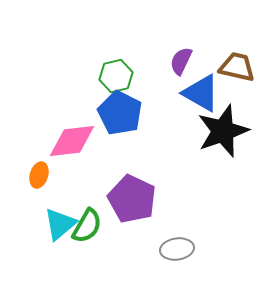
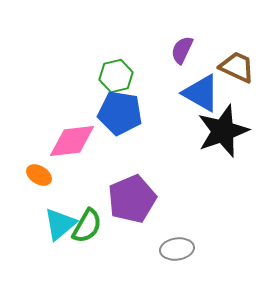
purple semicircle: moved 1 px right, 11 px up
brown trapezoid: rotated 12 degrees clockwise
blue pentagon: rotated 18 degrees counterclockwise
orange ellipse: rotated 75 degrees counterclockwise
purple pentagon: rotated 24 degrees clockwise
